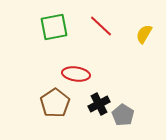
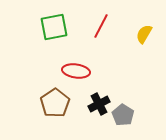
red line: rotated 75 degrees clockwise
red ellipse: moved 3 px up
